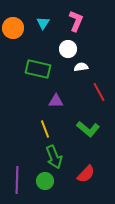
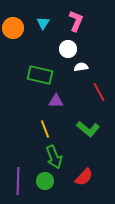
green rectangle: moved 2 px right, 6 px down
red semicircle: moved 2 px left, 3 px down
purple line: moved 1 px right, 1 px down
